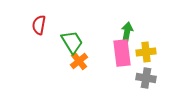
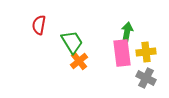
gray cross: rotated 18 degrees clockwise
